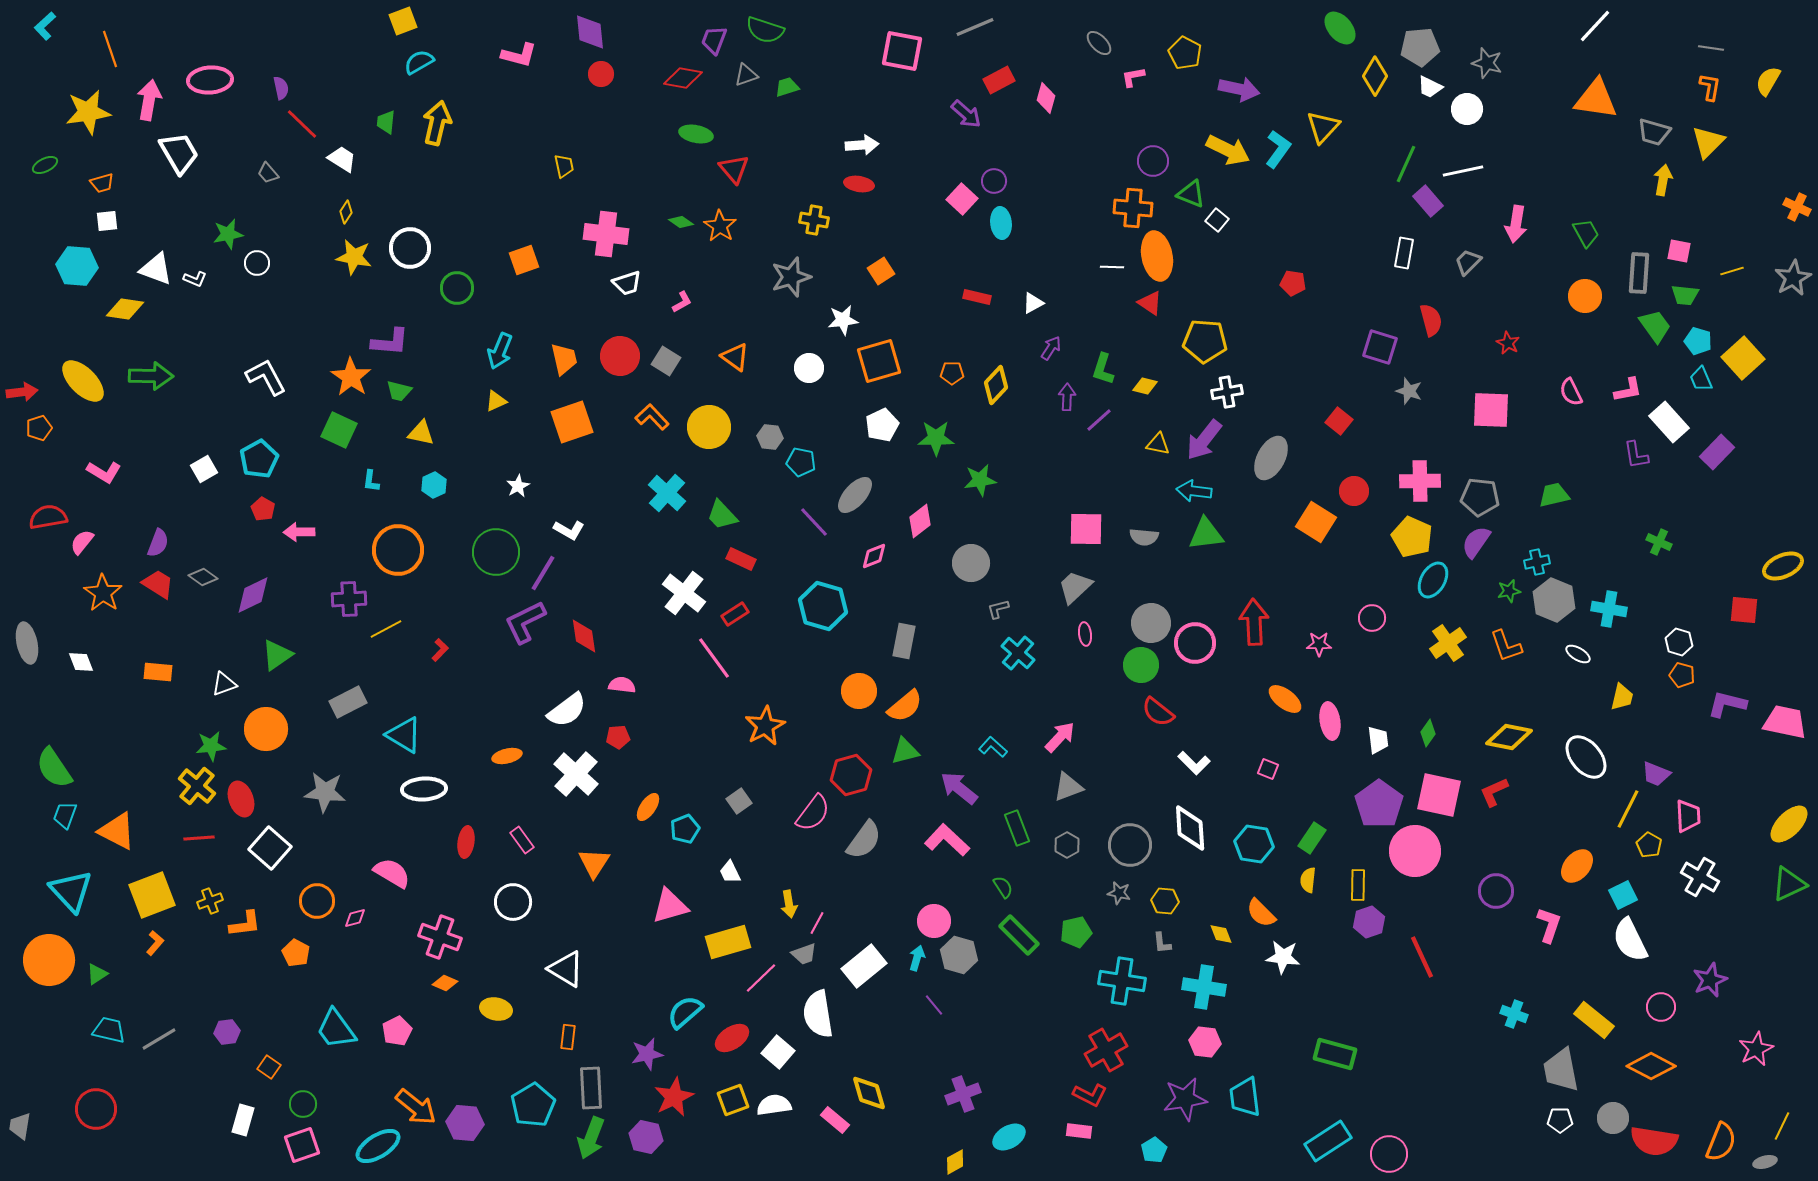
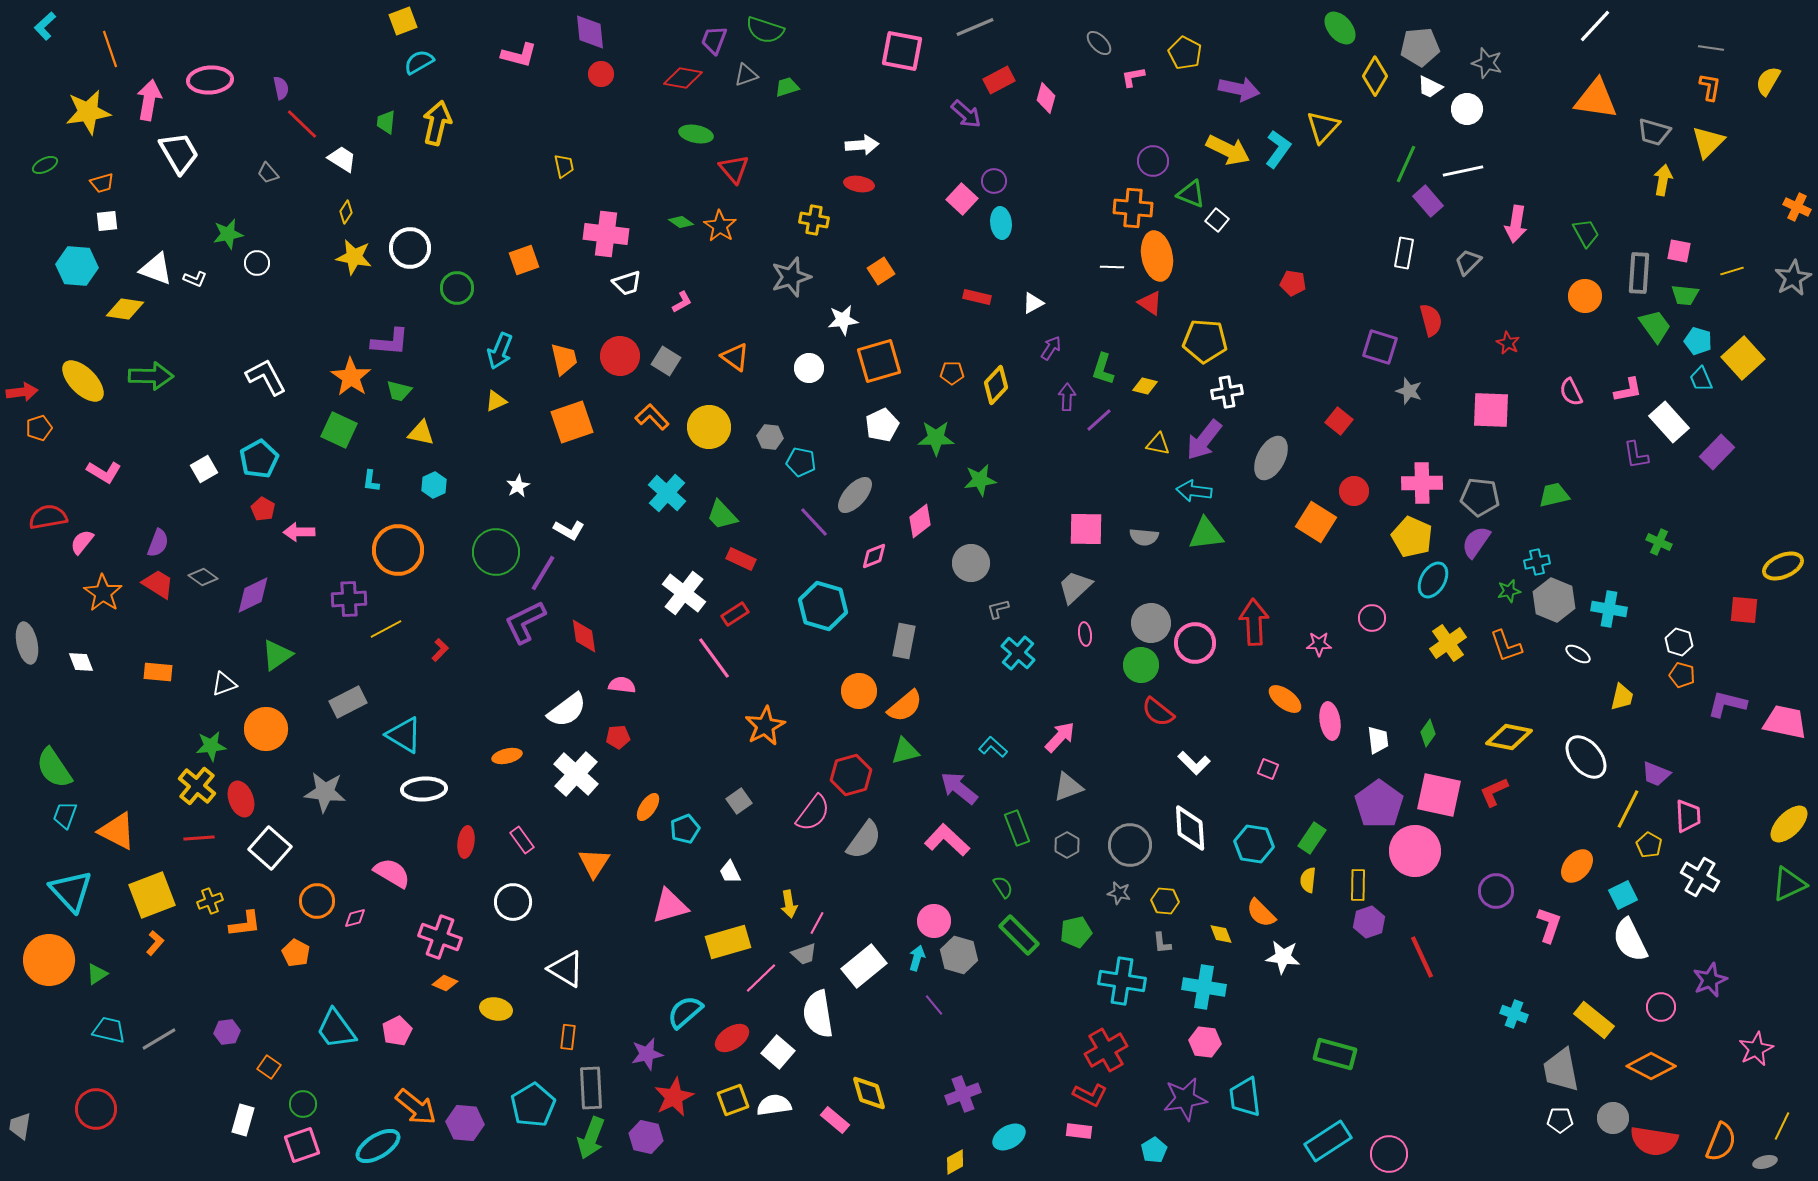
pink cross at (1420, 481): moved 2 px right, 2 px down
